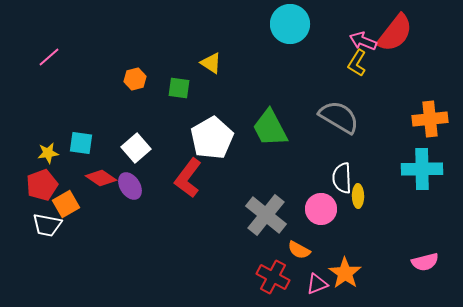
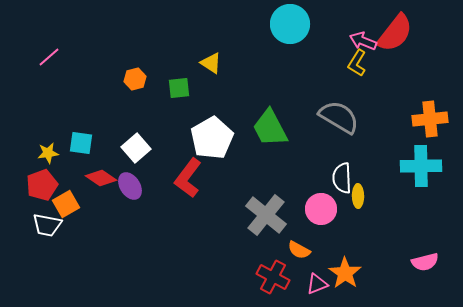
green square: rotated 15 degrees counterclockwise
cyan cross: moved 1 px left, 3 px up
